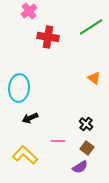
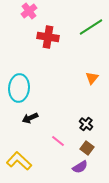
orange triangle: moved 2 px left; rotated 32 degrees clockwise
pink line: rotated 40 degrees clockwise
yellow L-shape: moved 6 px left, 6 px down
